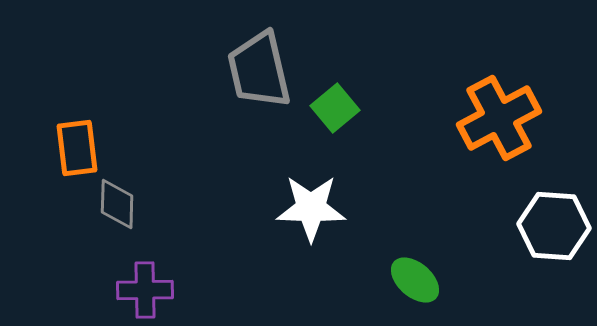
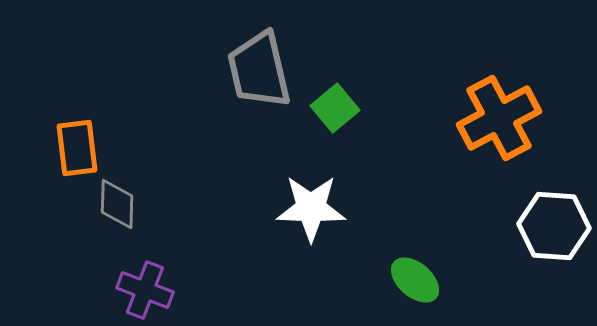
purple cross: rotated 22 degrees clockwise
